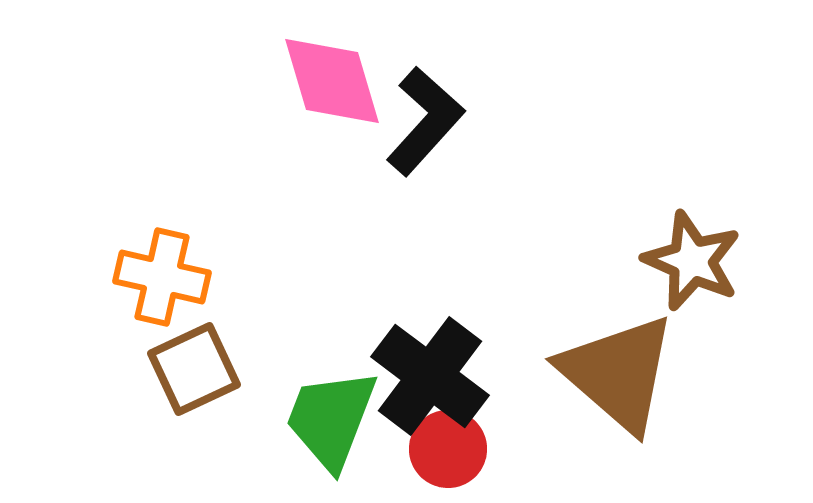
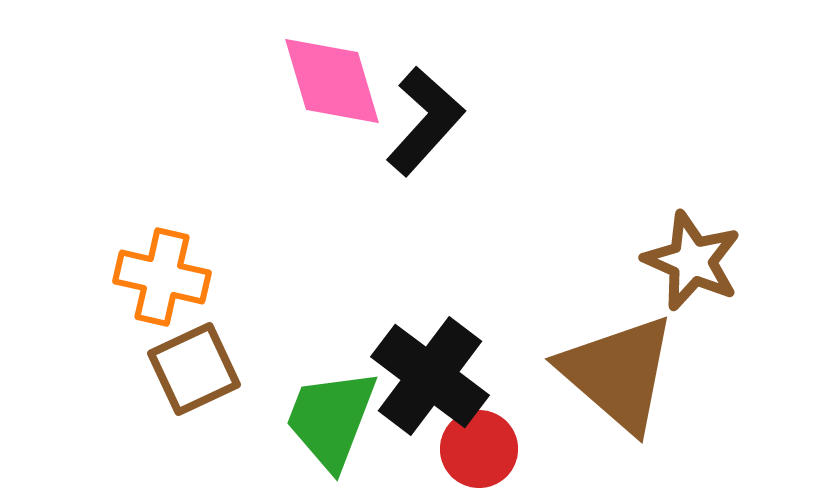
red circle: moved 31 px right
